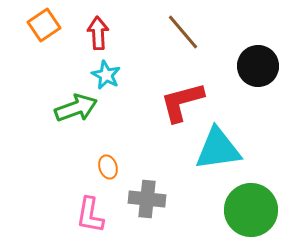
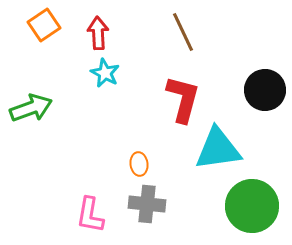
brown line: rotated 15 degrees clockwise
black circle: moved 7 px right, 24 px down
cyan star: moved 1 px left, 2 px up
red L-shape: moved 1 px right, 3 px up; rotated 120 degrees clockwise
green arrow: moved 45 px left
orange ellipse: moved 31 px right, 3 px up; rotated 10 degrees clockwise
gray cross: moved 5 px down
green circle: moved 1 px right, 4 px up
